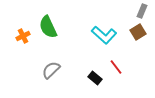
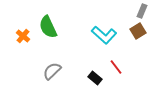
brown square: moved 1 px up
orange cross: rotated 24 degrees counterclockwise
gray semicircle: moved 1 px right, 1 px down
